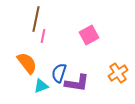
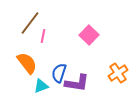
brown line: moved 6 px left, 4 px down; rotated 25 degrees clockwise
pink square: rotated 18 degrees counterclockwise
